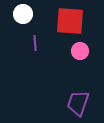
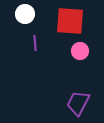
white circle: moved 2 px right
purple trapezoid: rotated 8 degrees clockwise
